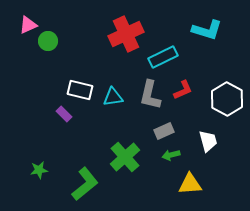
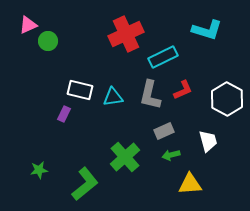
purple rectangle: rotated 70 degrees clockwise
